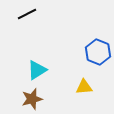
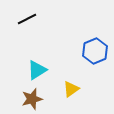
black line: moved 5 px down
blue hexagon: moved 3 px left, 1 px up; rotated 15 degrees clockwise
yellow triangle: moved 13 px left, 2 px down; rotated 30 degrees counterclockwise
